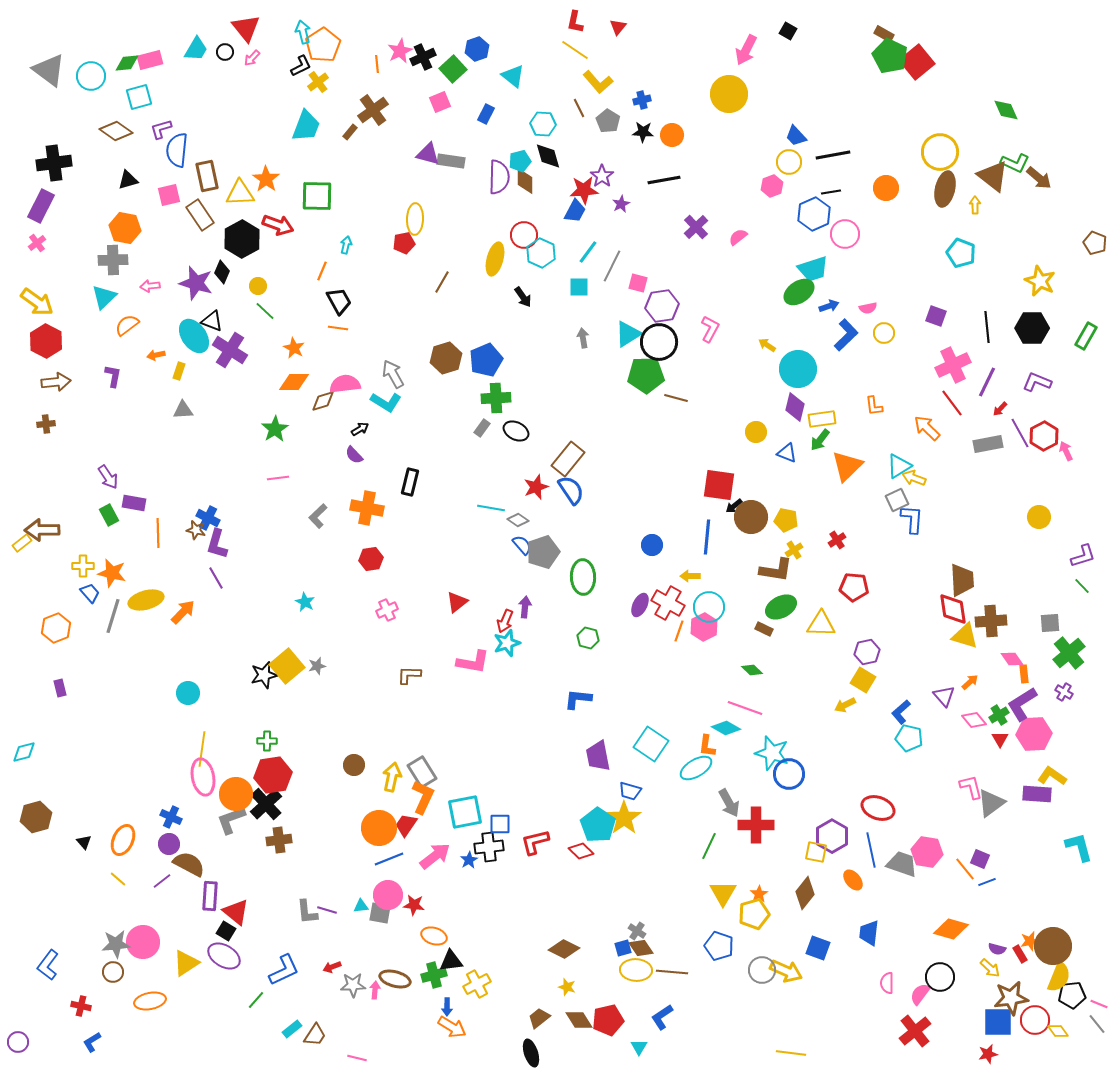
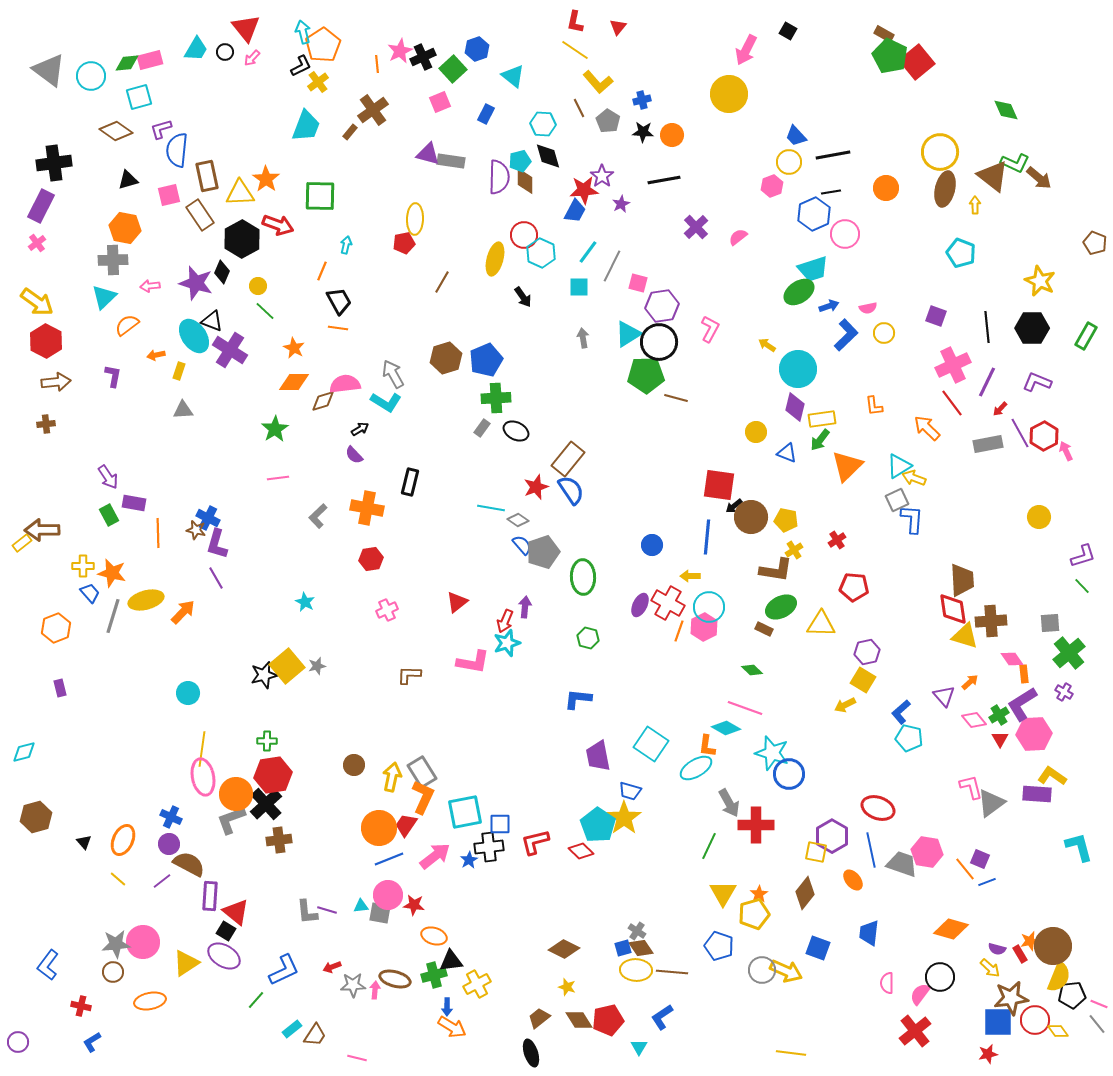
green square at (317, 196): moved 3 px right
